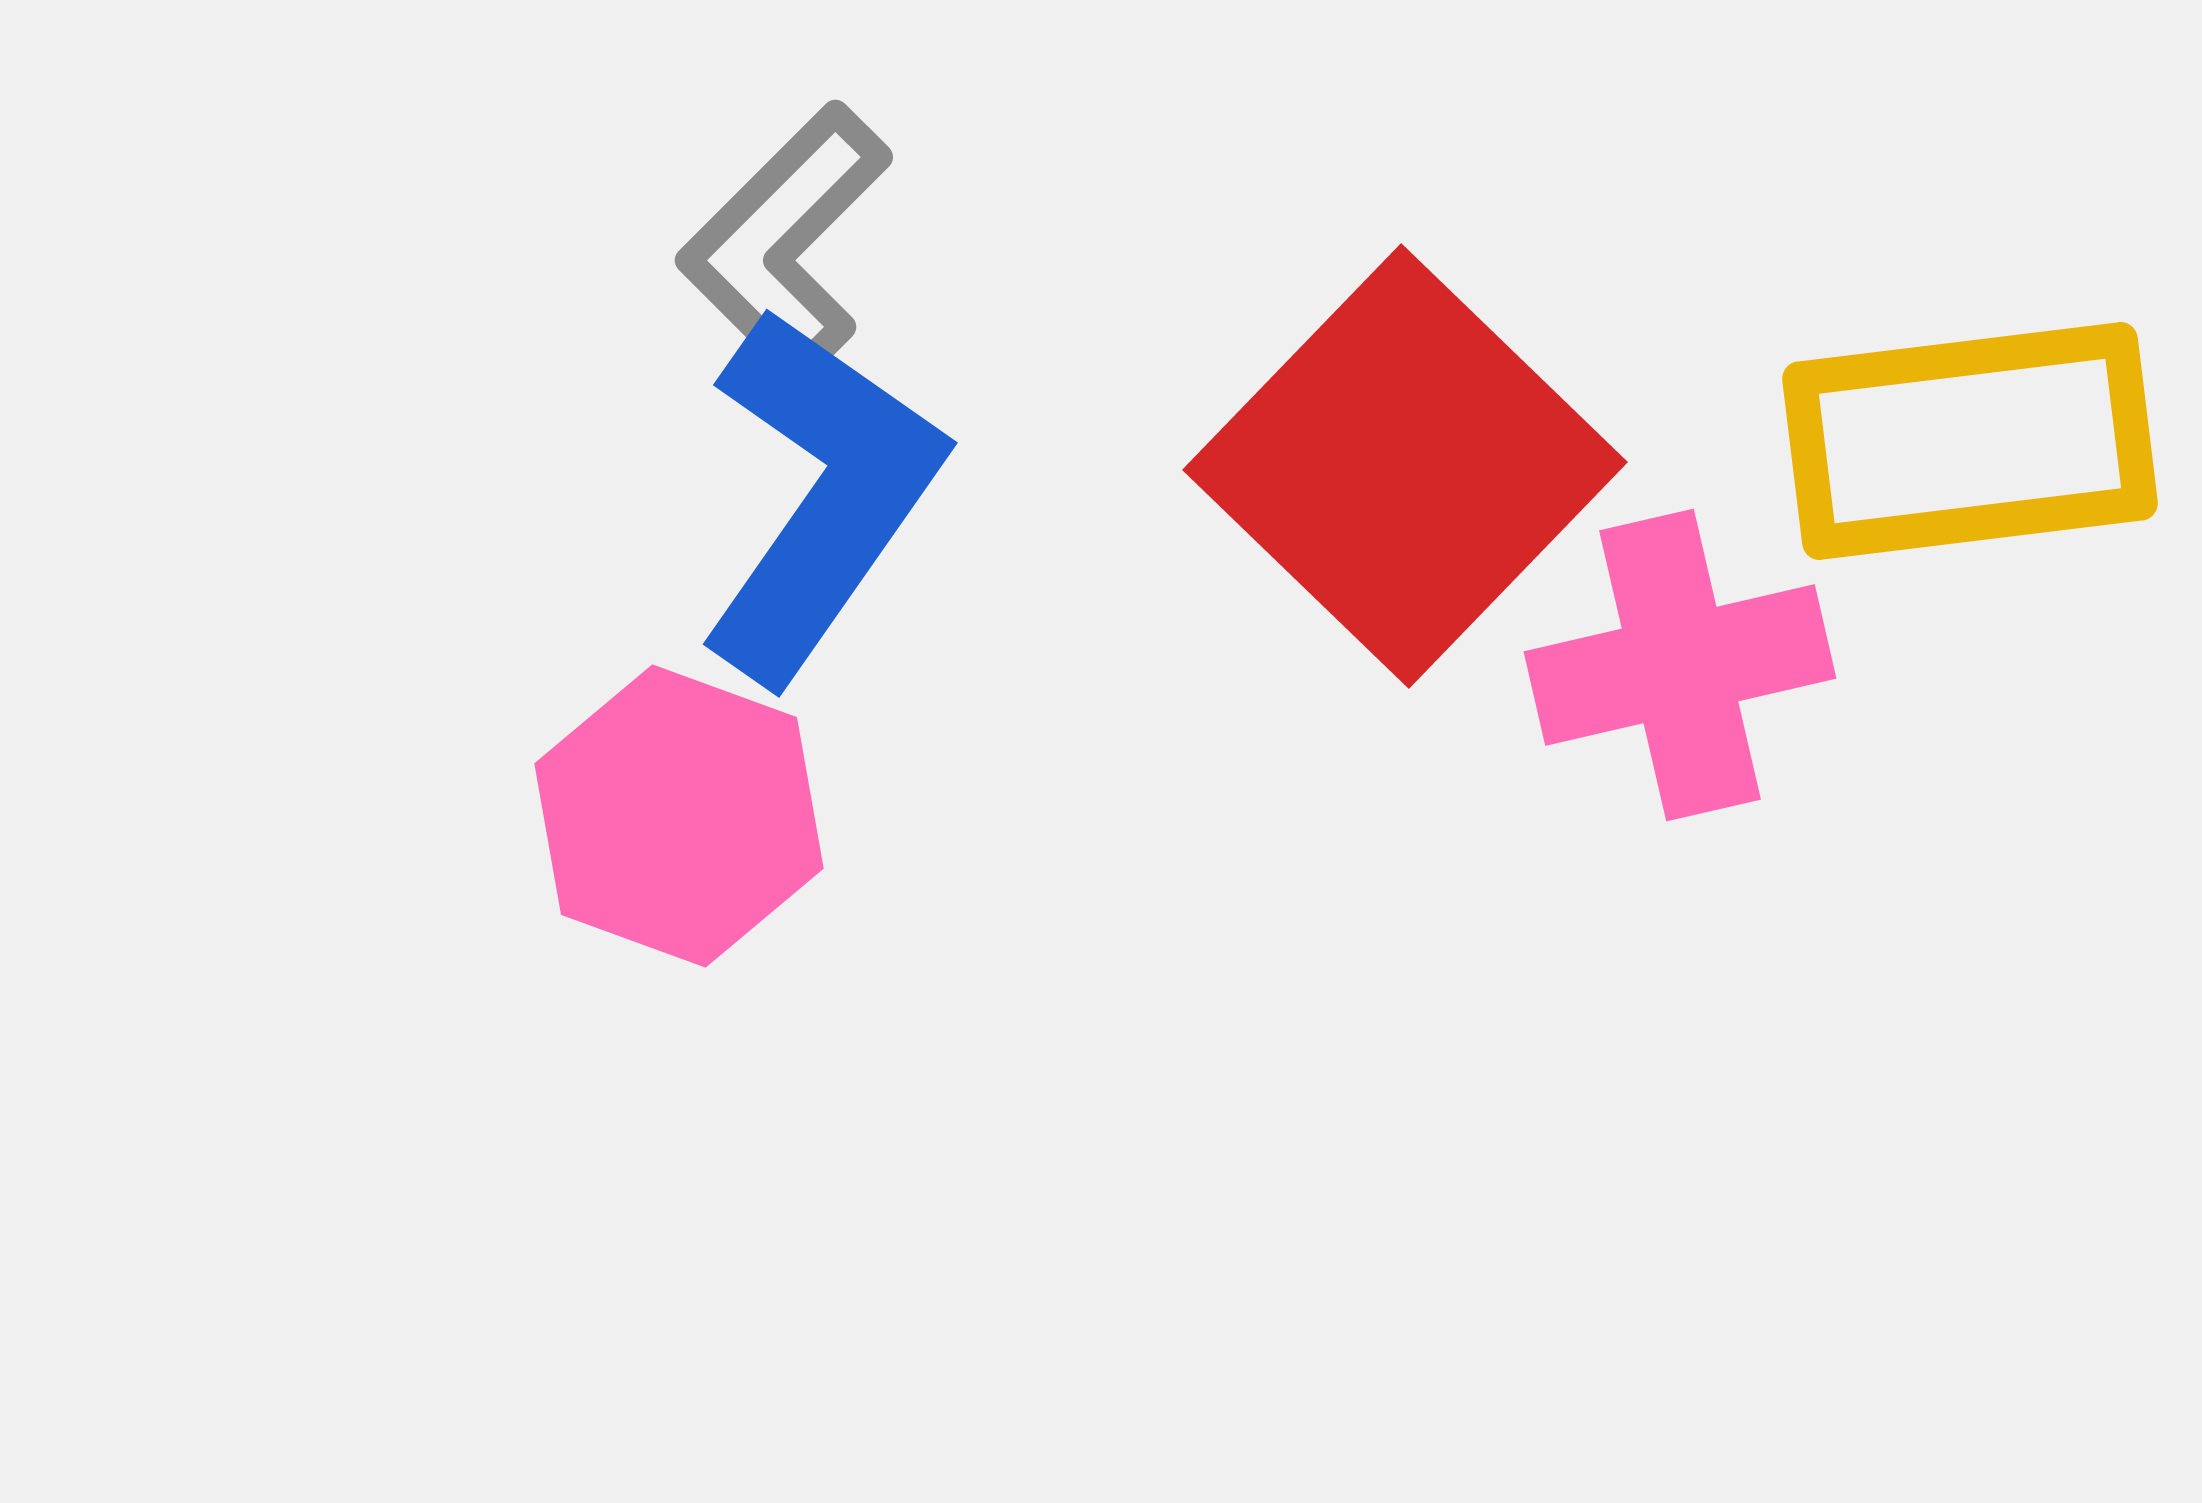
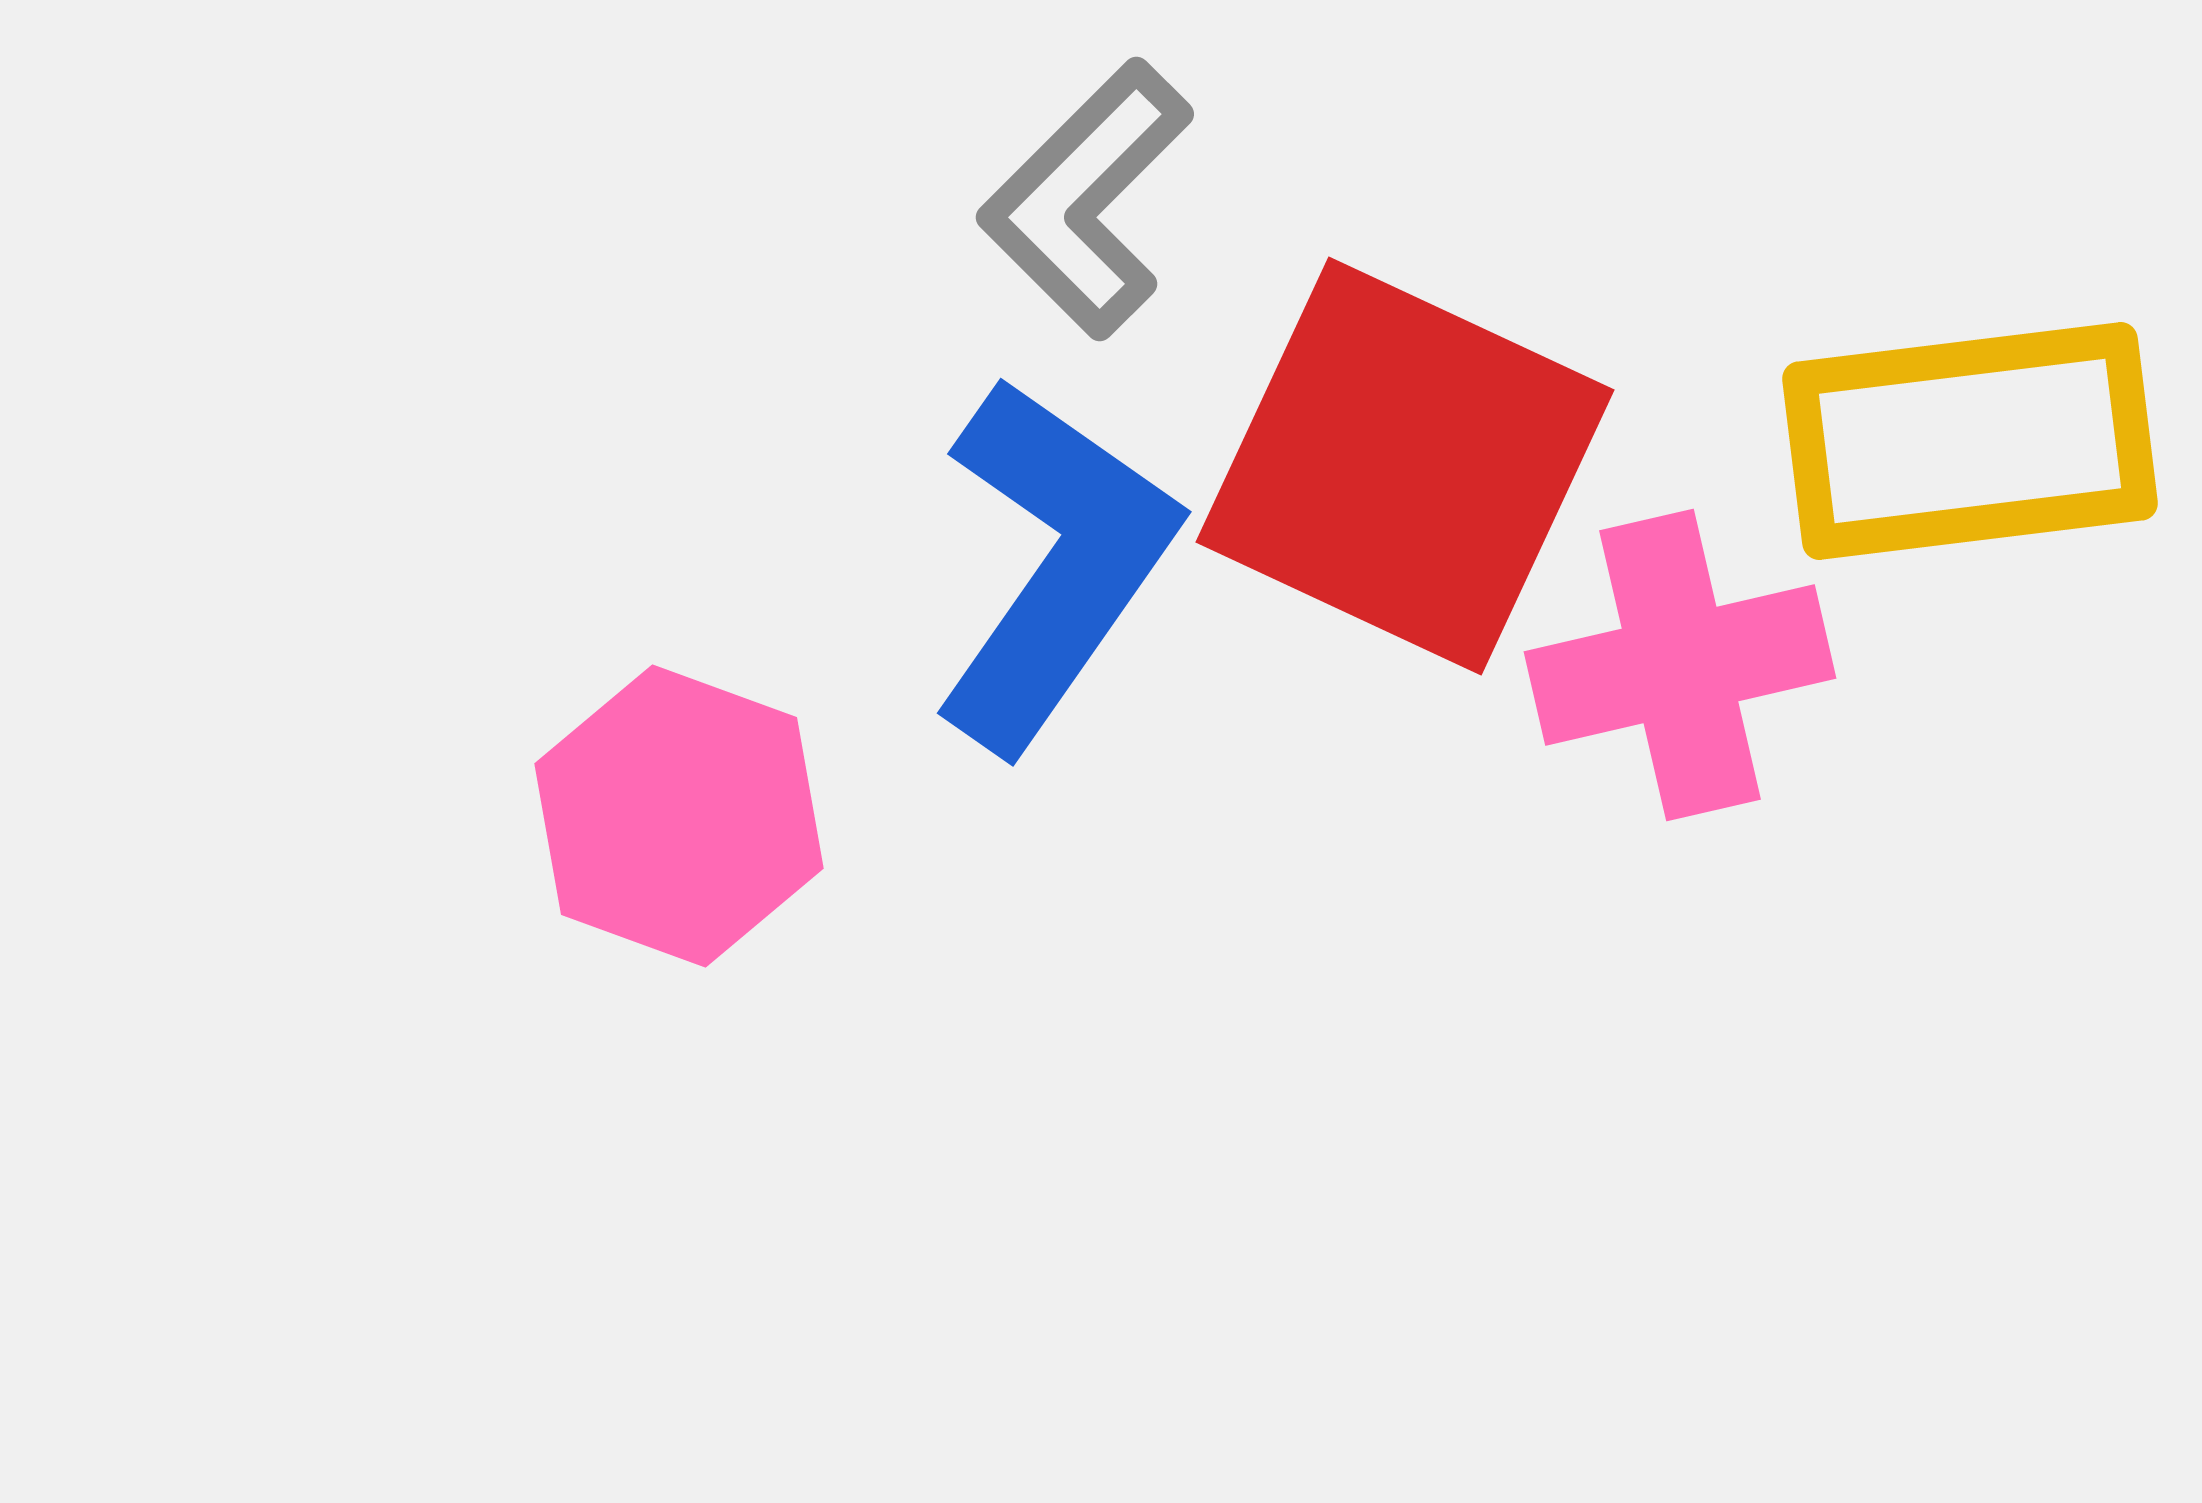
gray L-shape: moved 301 px right, 43 px up
red square: rotated 19 degrees counterclockwise
blue L-shape: moved 234 px right, 69 px down
